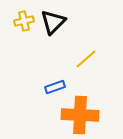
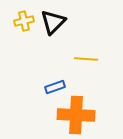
yellow line: rotated 45 degrees clockwise
orange cross: moved 4 px left
